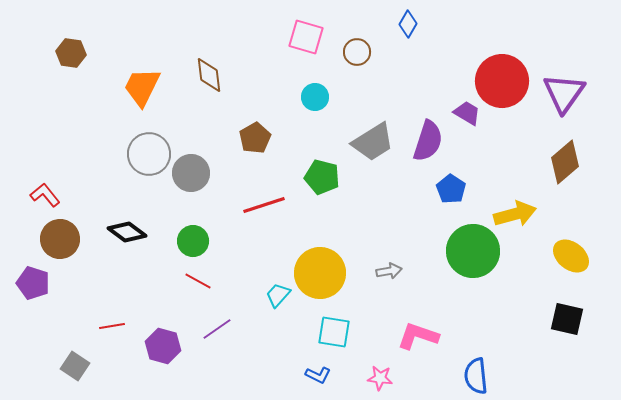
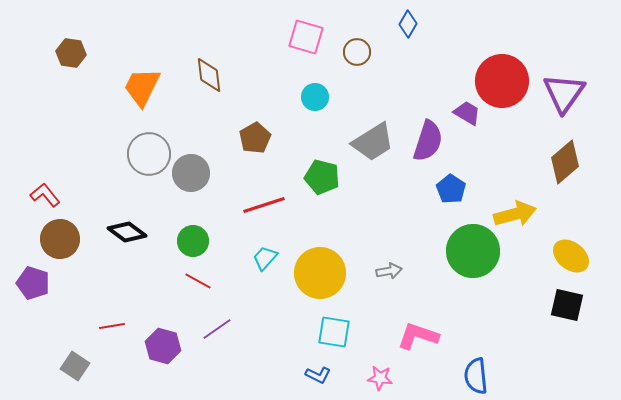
cyan trapezoid at (278, 295): moved 13 px left, 37 px up
black square at (567, 319): moved 14 px up
